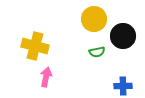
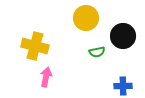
yellow circle: moved 8 px left, 1 px up
